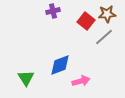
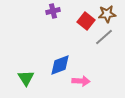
pink arrow: rotated 18 degrees clockwise
